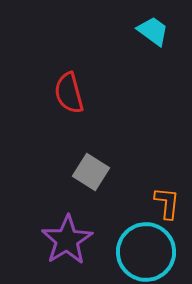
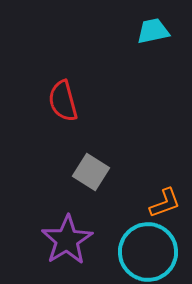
cyan trapezoid: rotated 48 degrees counterclockwise
red semicircle: moved 6 px left, 8 px down
orange L-shape: moved 2 px left; rotated 64 degrees clockwise
cyan circle: moved 2 px right
